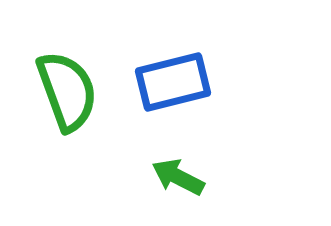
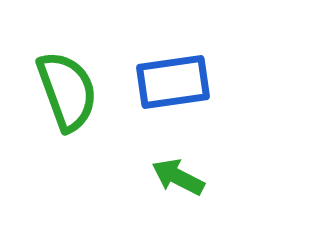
blue rectangle: rotated 6 degrees clockwise
